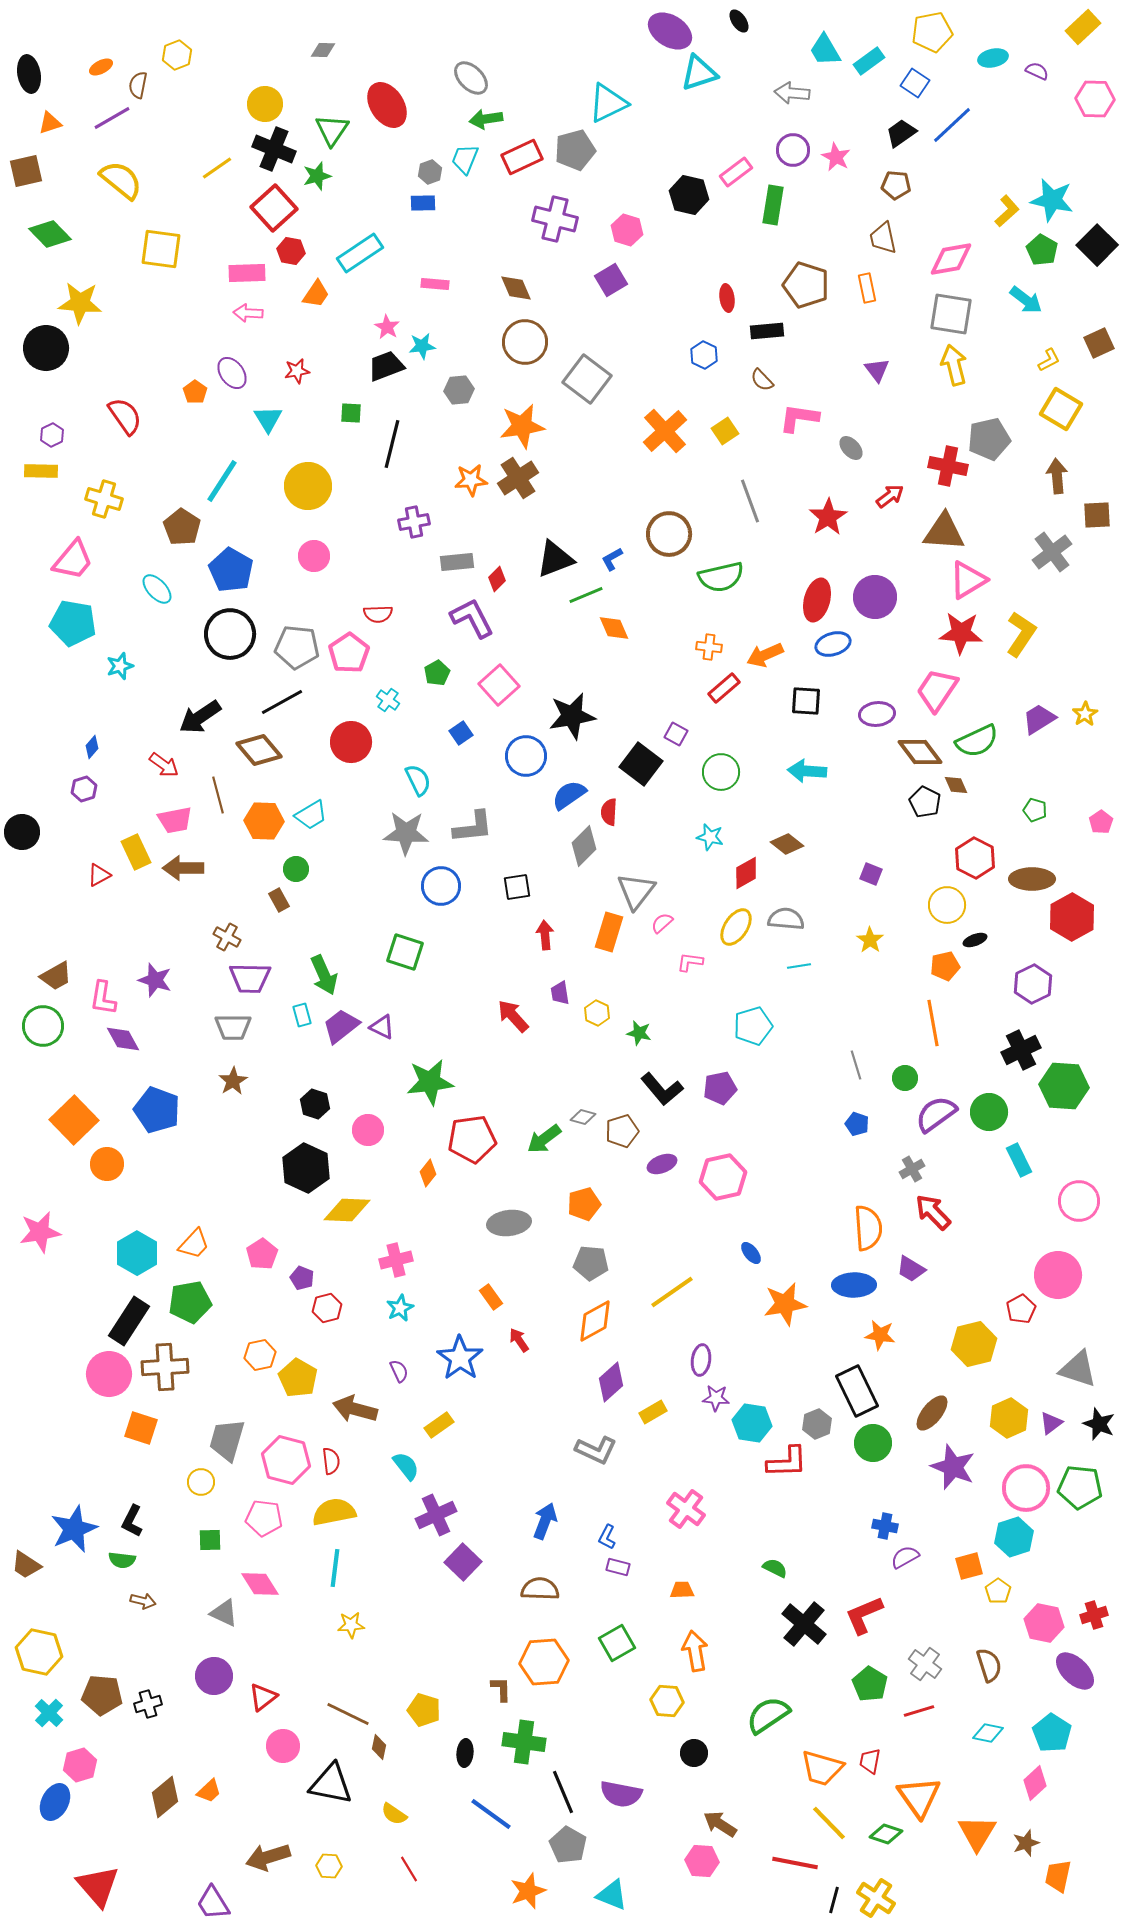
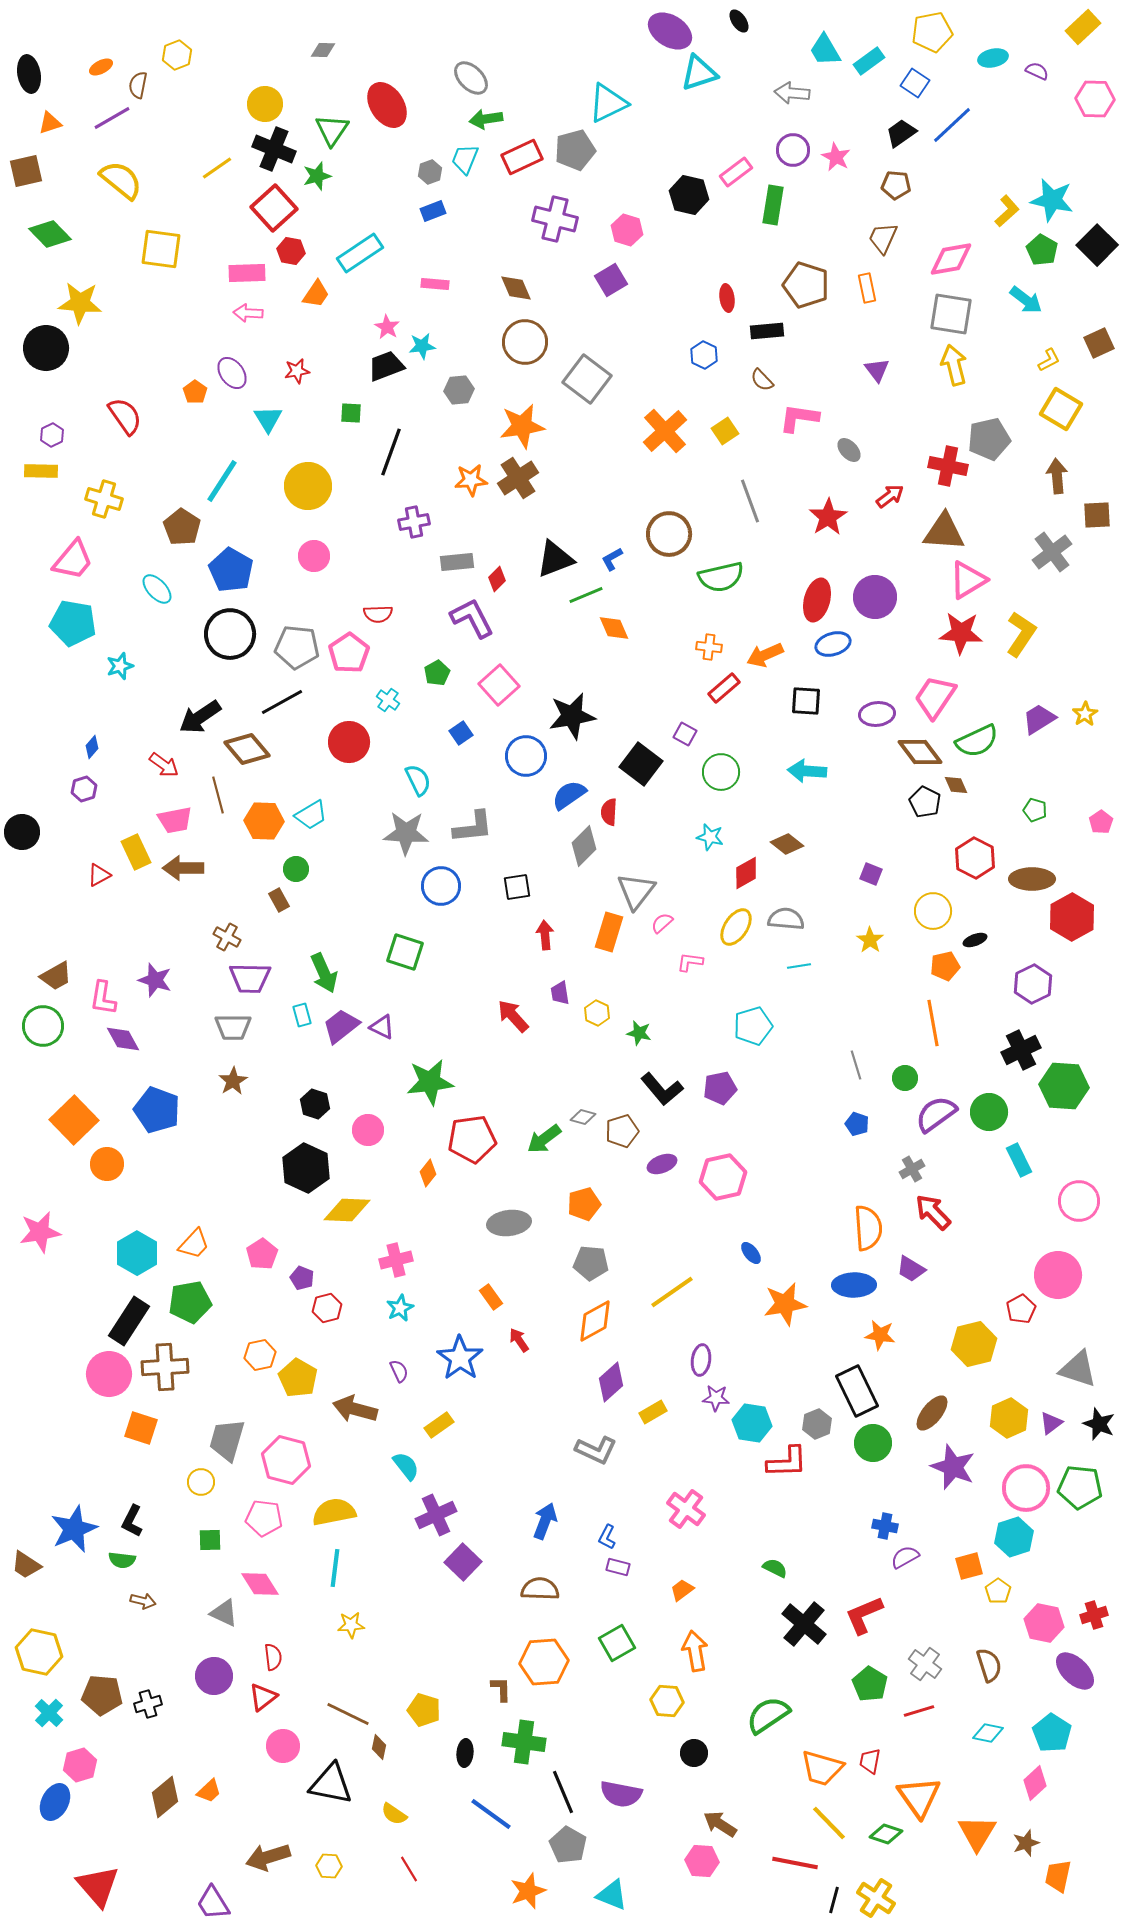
blue rectangle at (423, 203): moved 10 px right, 8 px down; rotated 20 degrees counterclockwise
brown trapezoid at (883, 238): rotated 36 degrees clockwise
black line at (392, 444): moved 1 px left, 8 px down; rotated 6 degrees clockwise
gray ellipse at (851, 448): moved 2 px left, 2 px down
pink trapezoid at (937, 690): moved 2 px left, 7 px down
purple square at (676, 734): moved 9 px right
red circle at (351, 742): moved 2 px left
brown diamond at (259, 750): moved 12 px left, 1 px up
yellow circle at (947, 905): moved 14 px left, 6 px down
green arrow at (324, 975): moved 2 px up
red semicircle at (331, 1461): moved 58 px left, 196 px down
orange trapezoid at (682, 1590): rotated 35 degrees counterclockwise
